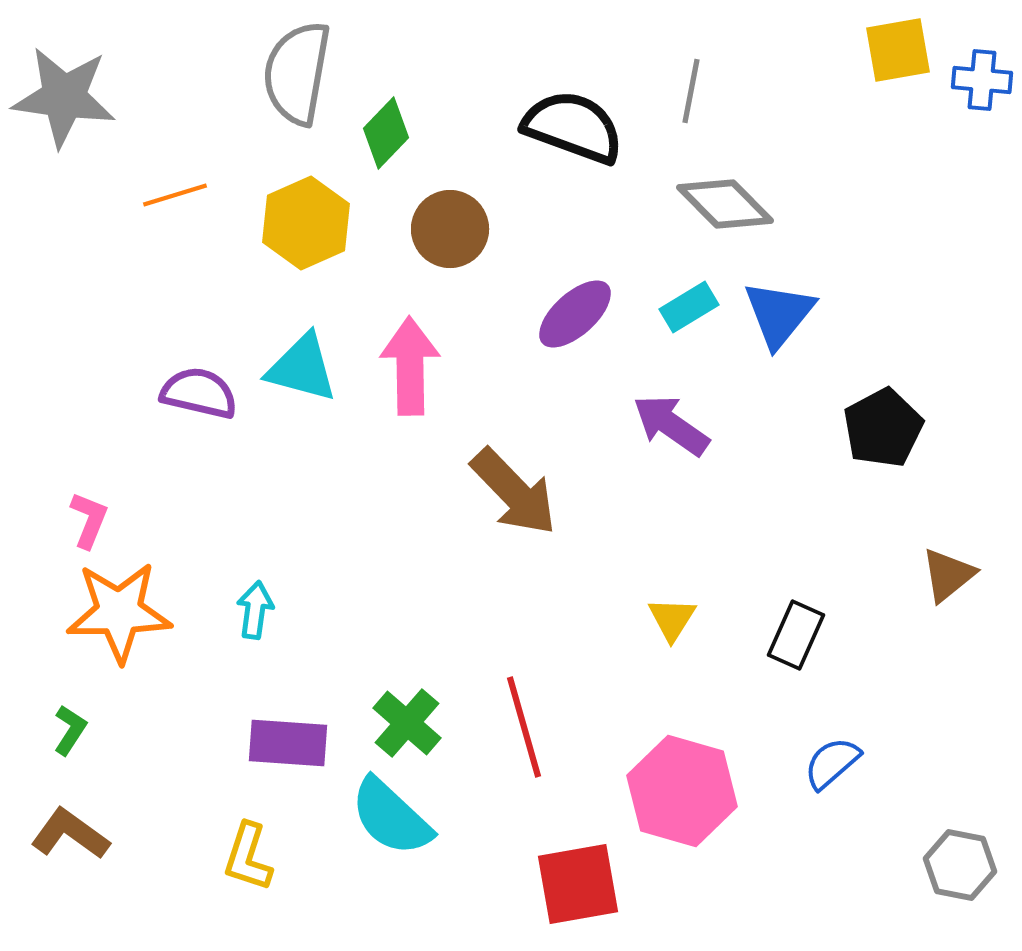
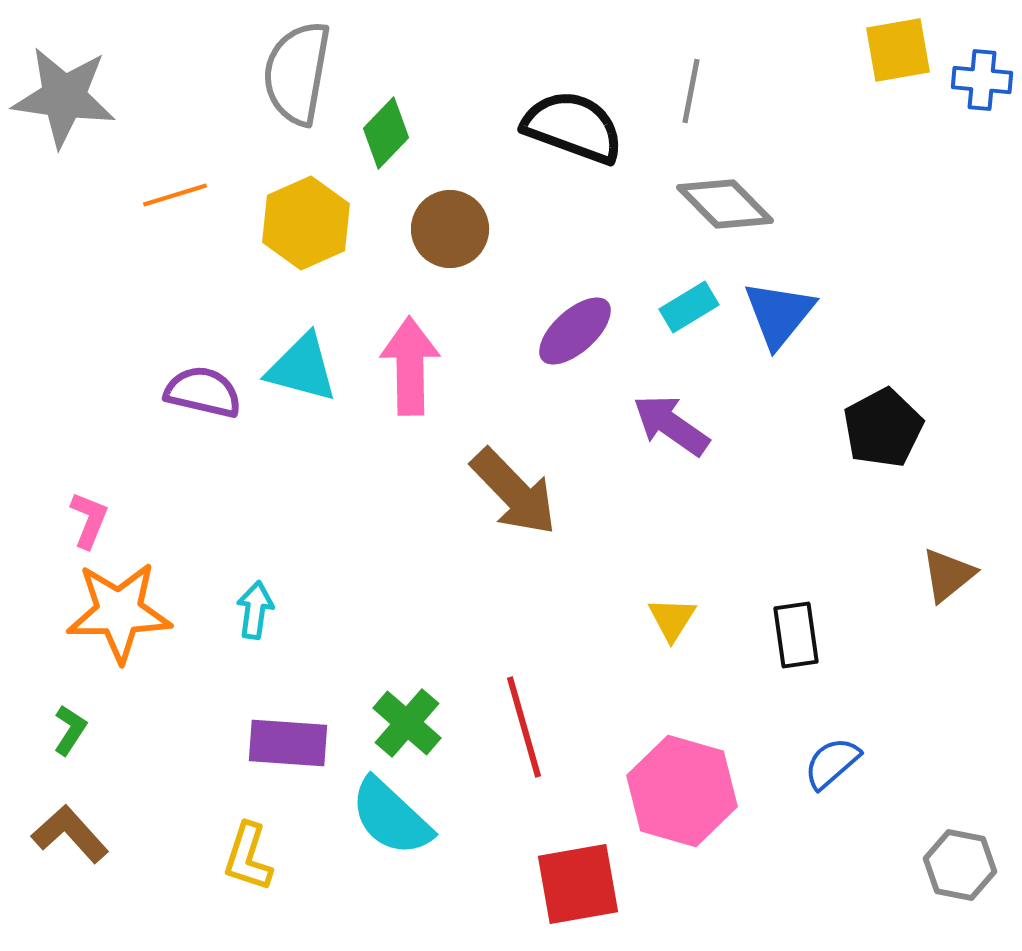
purple ellipse: moved 17 px down
purple semicircle: moved 4 px right, 1 px up
black rectangle: rotated 32 degrees counterclockwise
brown L-shape: rotated 12 degrees clockwise
